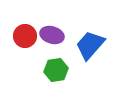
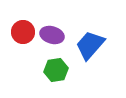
red circle: moved 2 px left, 4 px up
